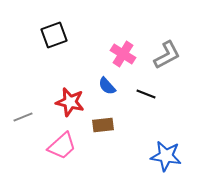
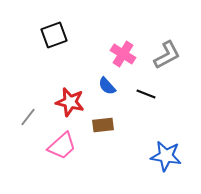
gray line: moved 5 px right; rotated 30 degrees counterclockwise
